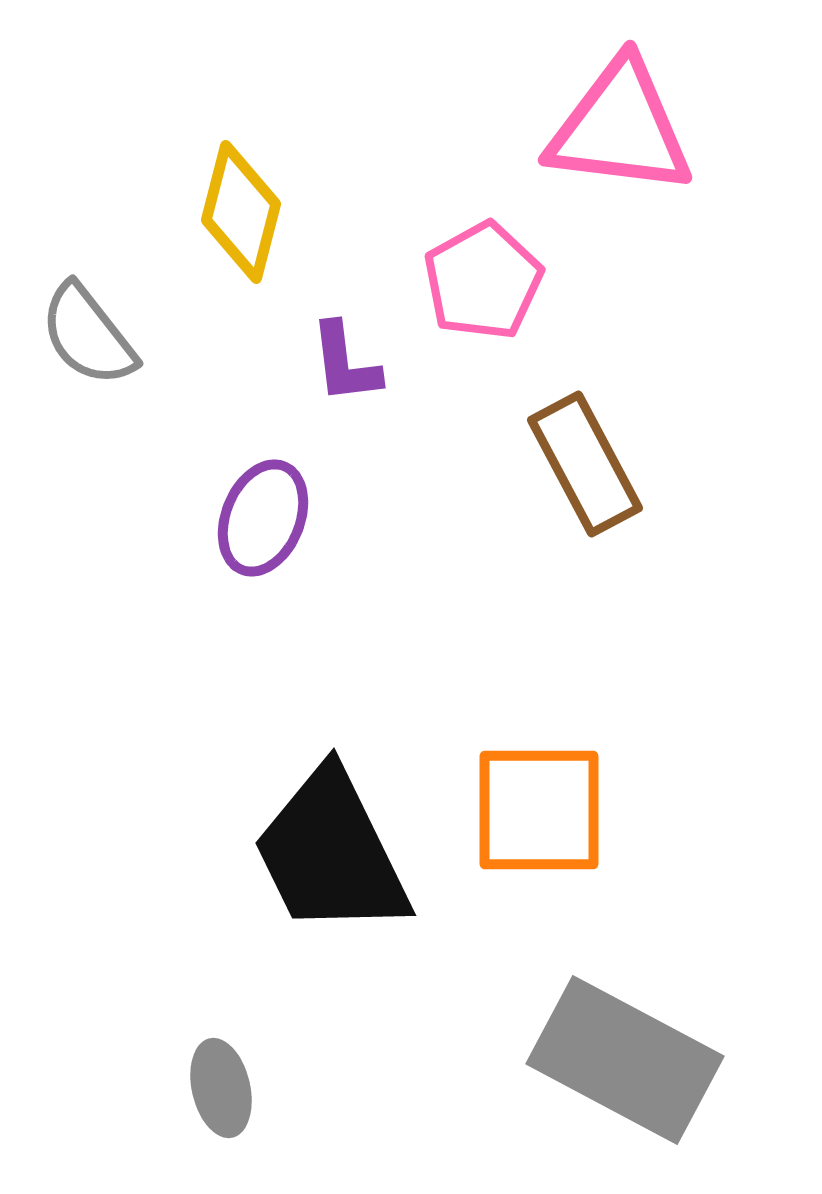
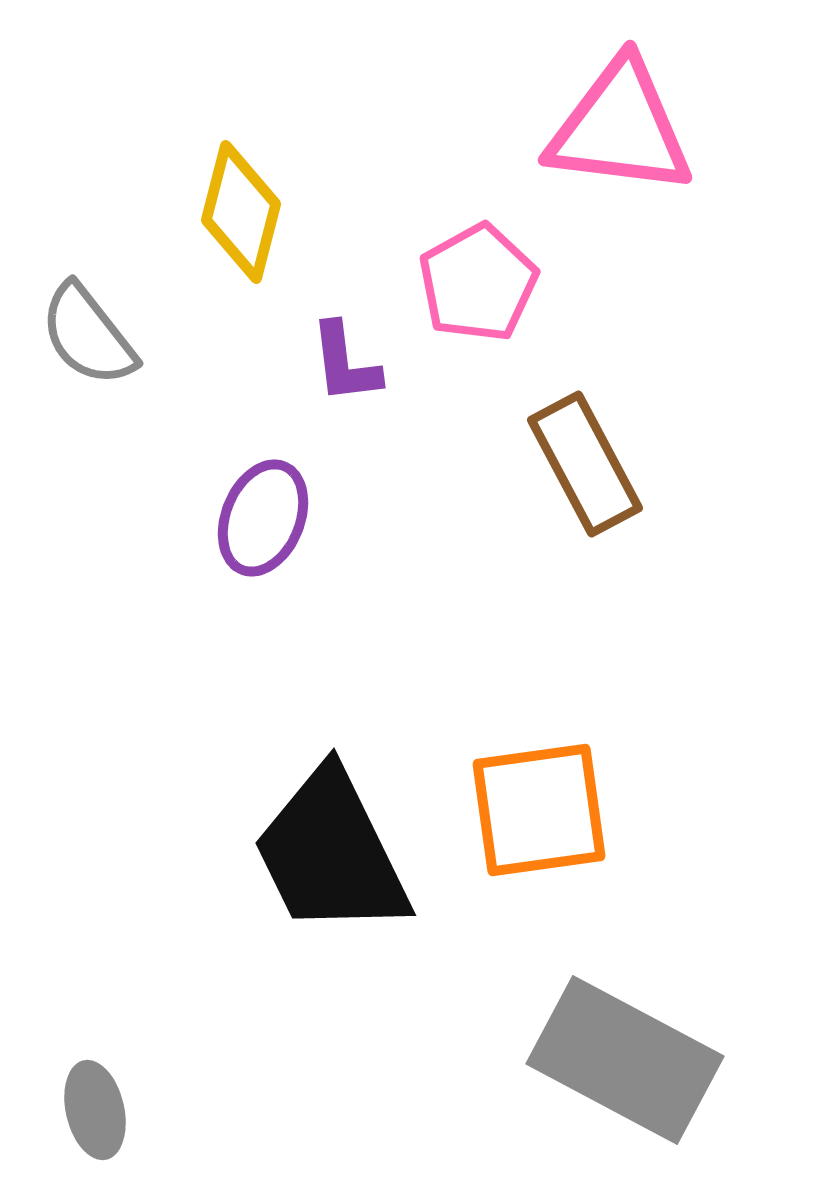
pink pentagon: moved 5 px left, 2 px down
orange square: rotated 8 degrees counterclockwise
gray ellipse: moved 126 px left, 22 px down
